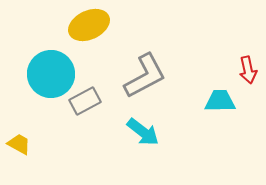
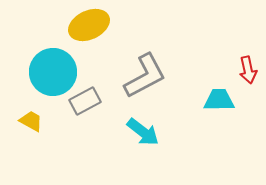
cyan circle: moved 2 px right, 2 px up
cyan trapezoid: moved 1 px left, 1 px up
yellow trapezoid: moved 12 px right, 23 px up
